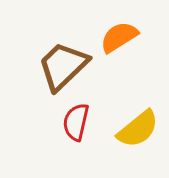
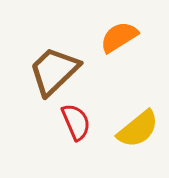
brown trapezoid: moved 9 px left, 5 px down
red semicircle: rotated 144 degrees clockwise
